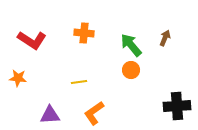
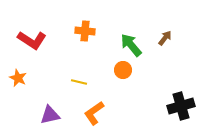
orange cross: moved 1 px right, 2 px up
brown arrow: rotated 14 degrees clockwise
orange circle: moved 8 px left
orange star: rotated 18 degrees clockwise
yellow line: rotated 21 degrees clockwise
black cross: moved 4 px right; rotated 12 degrees counterclockwise
purple triangle: rotated 10 degrees counterclockwise
